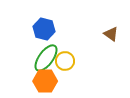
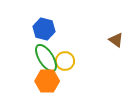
brown triangle: moved 5 px right, 6 px down
green ellipse: rotated 68 degrees counterclockwise
orange hexagon: moved 2 px right
